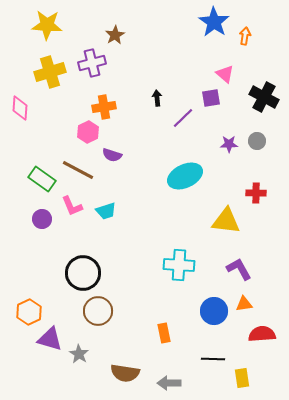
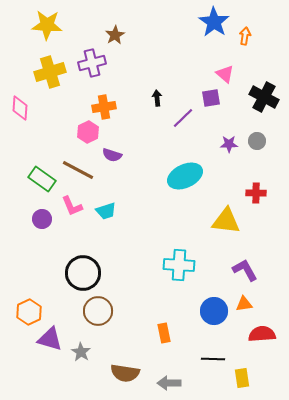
purple L-shape: moved 6 px right, 1 px down
gray star: moved 2 px right, 2 px up
